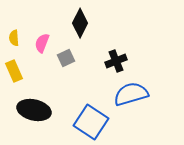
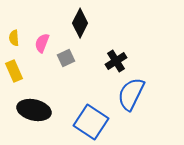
black cross: rotated 10 degrees counterclockwise
blue semicircle: rotated 48 degrees counterclockwise
